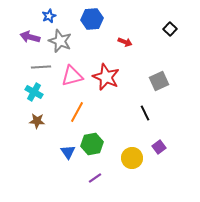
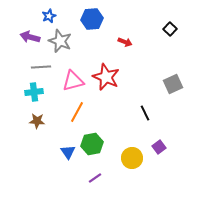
pink triangle: moved 1 px right, 5 px down
gray square: moved 14 px right, 3 px down
cyan cross: rotated 36 degrees counterclockwise
